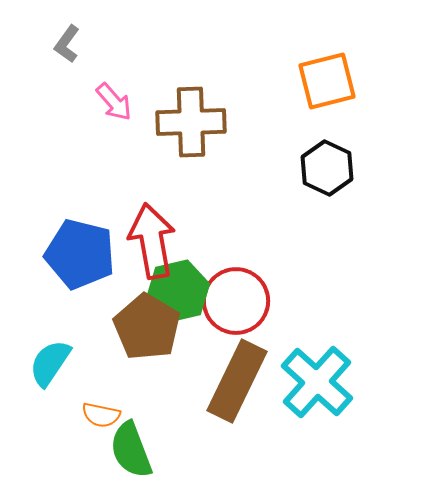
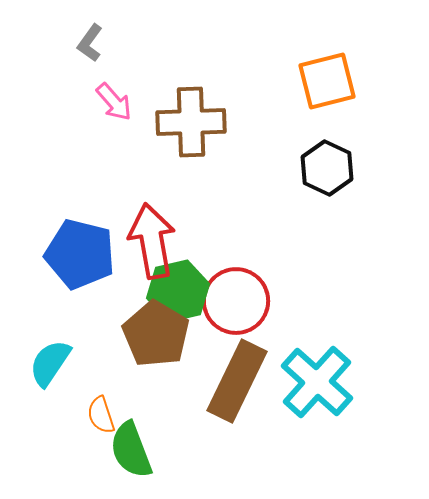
gray L-shape: moved 23 px right, 1 px up
brown pentagon: moved 9 px right, 7 px down
orange semicircle: rotated 60 degrees clockwise
